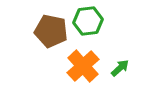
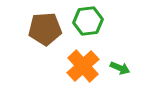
brown pentagon: moved 6 px left, 2 px up; rotated 16 degrees counterclockwise
green arrow: rotated 66 degrees clockwise
